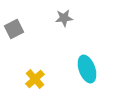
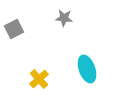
gray star: rotated 12 degrees clockwise
yellow cross: moved 4 px right
